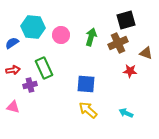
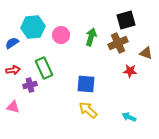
cyan hexagon: rotated 10 degrees counterclockwise
cyan arrow: moved 3 px right, 4 px down
